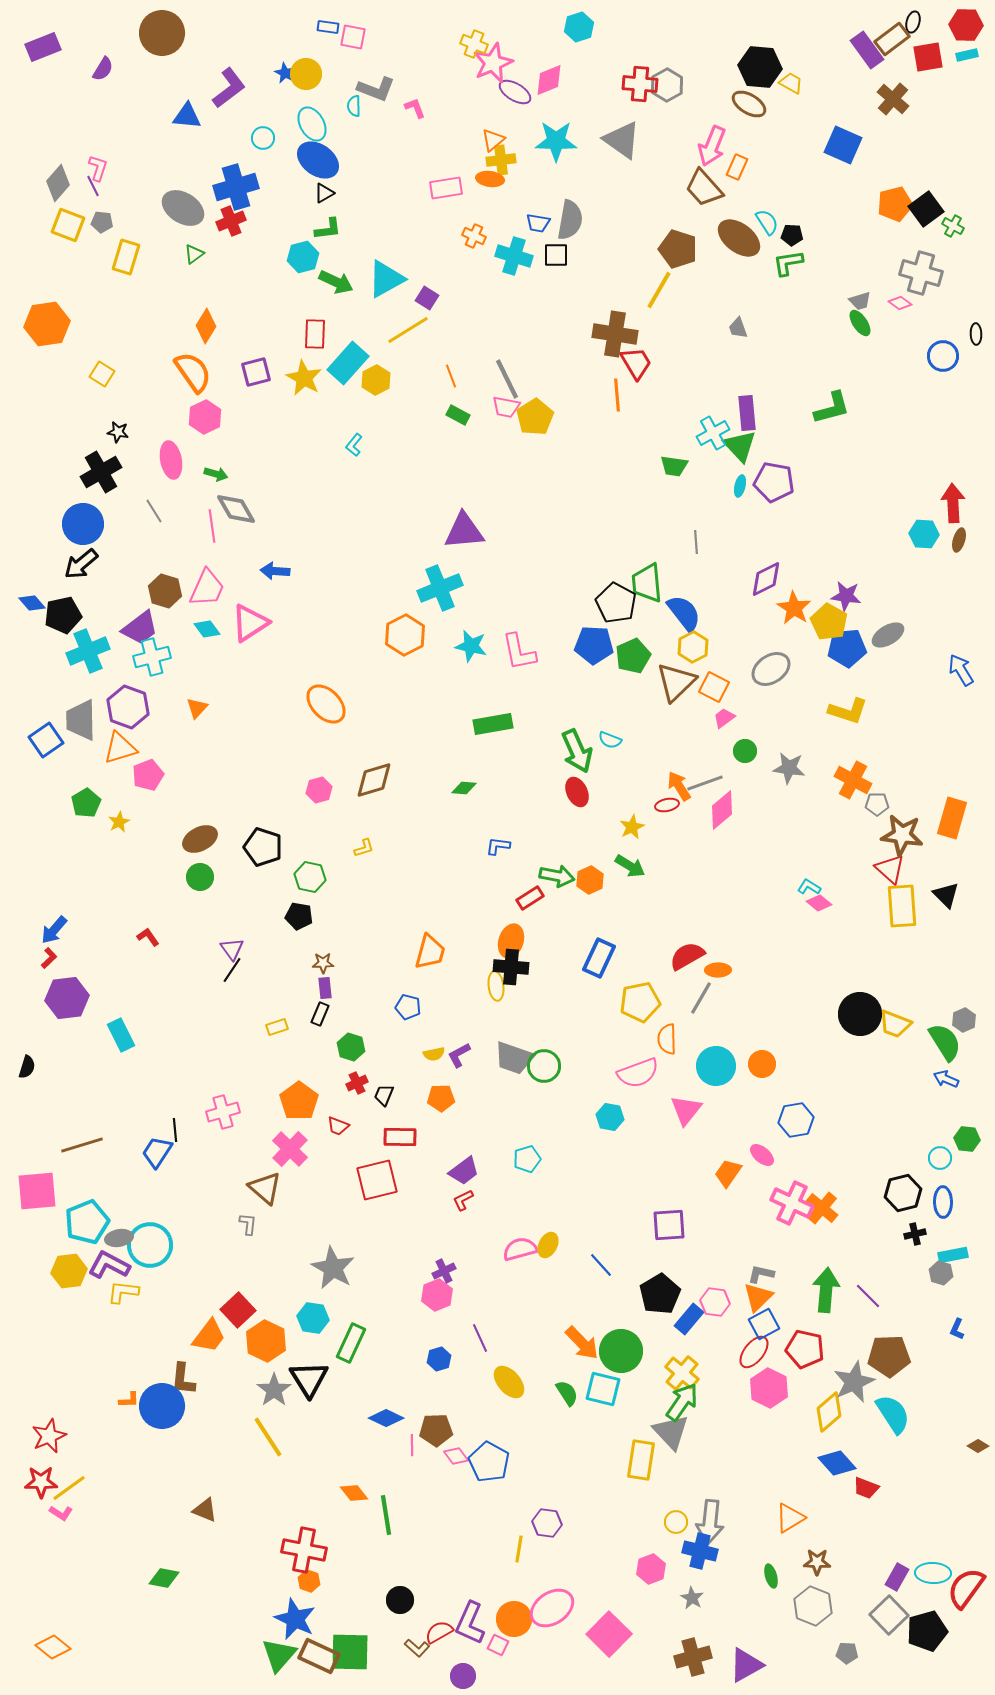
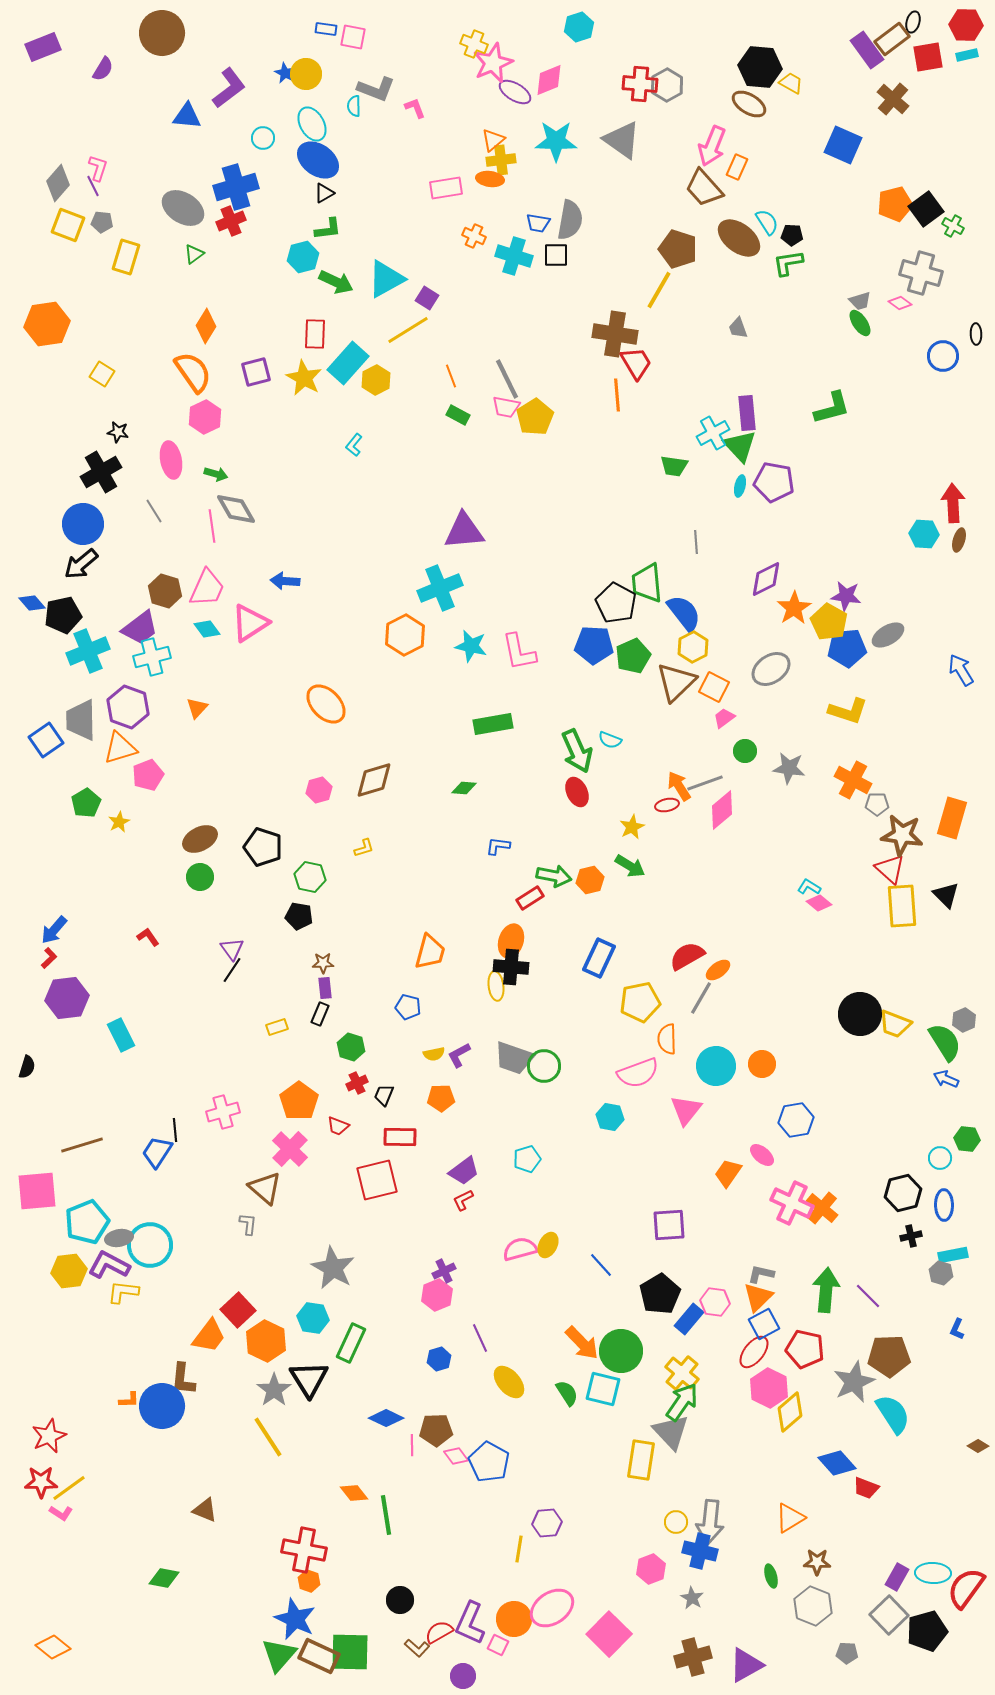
blue rectangle at (328, 27): moved 2 px left, 2 px down
blue arrow at (275, 571): moved 10 px right, 10 px down
orange star at (794, 608): rotated 8 degrees clockwise
green arrow at (557, 876): moved 3 px left
orange hexagon at (590, 880): rotated 12 degrees clockwise
orange ellipse at (718, 970): rotated 35 degrees counterclockwise
blue ellipse at (943, 1202): moved 1 px right, 3 px down
black cross at (915, 1234): moved 4 px left, 2 px down
yellow diamond at (829, 1412): moved 39 px left
purple hexagon at (547, 1523): rotated 12 degrees counterclockwise
